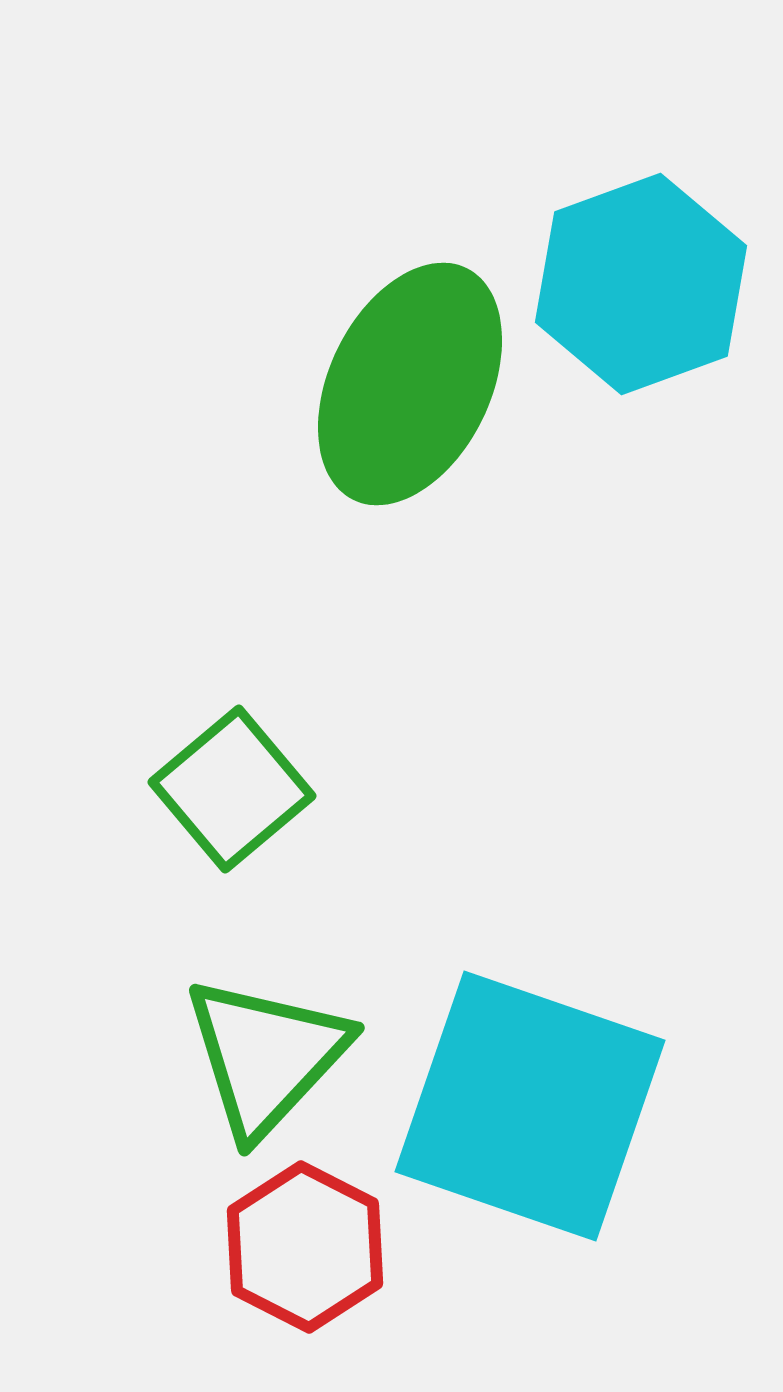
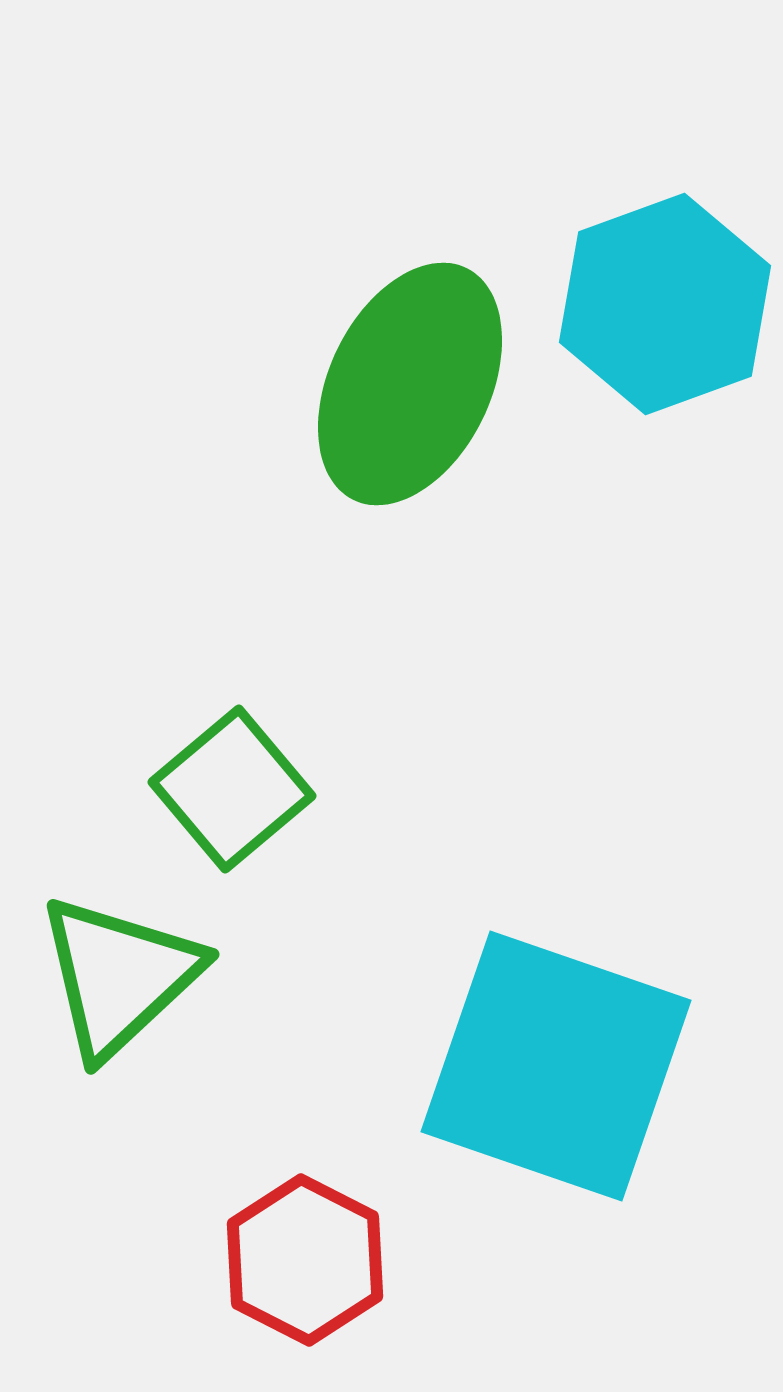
cyan hexagon: moved 24 px right, 20 px down
green triangle: moved 147 px left, 80 px up; rotated 4 degrees clockwise
cyan square: moved 26 px right, 40 px up
red hexagon: moved 13 px down
